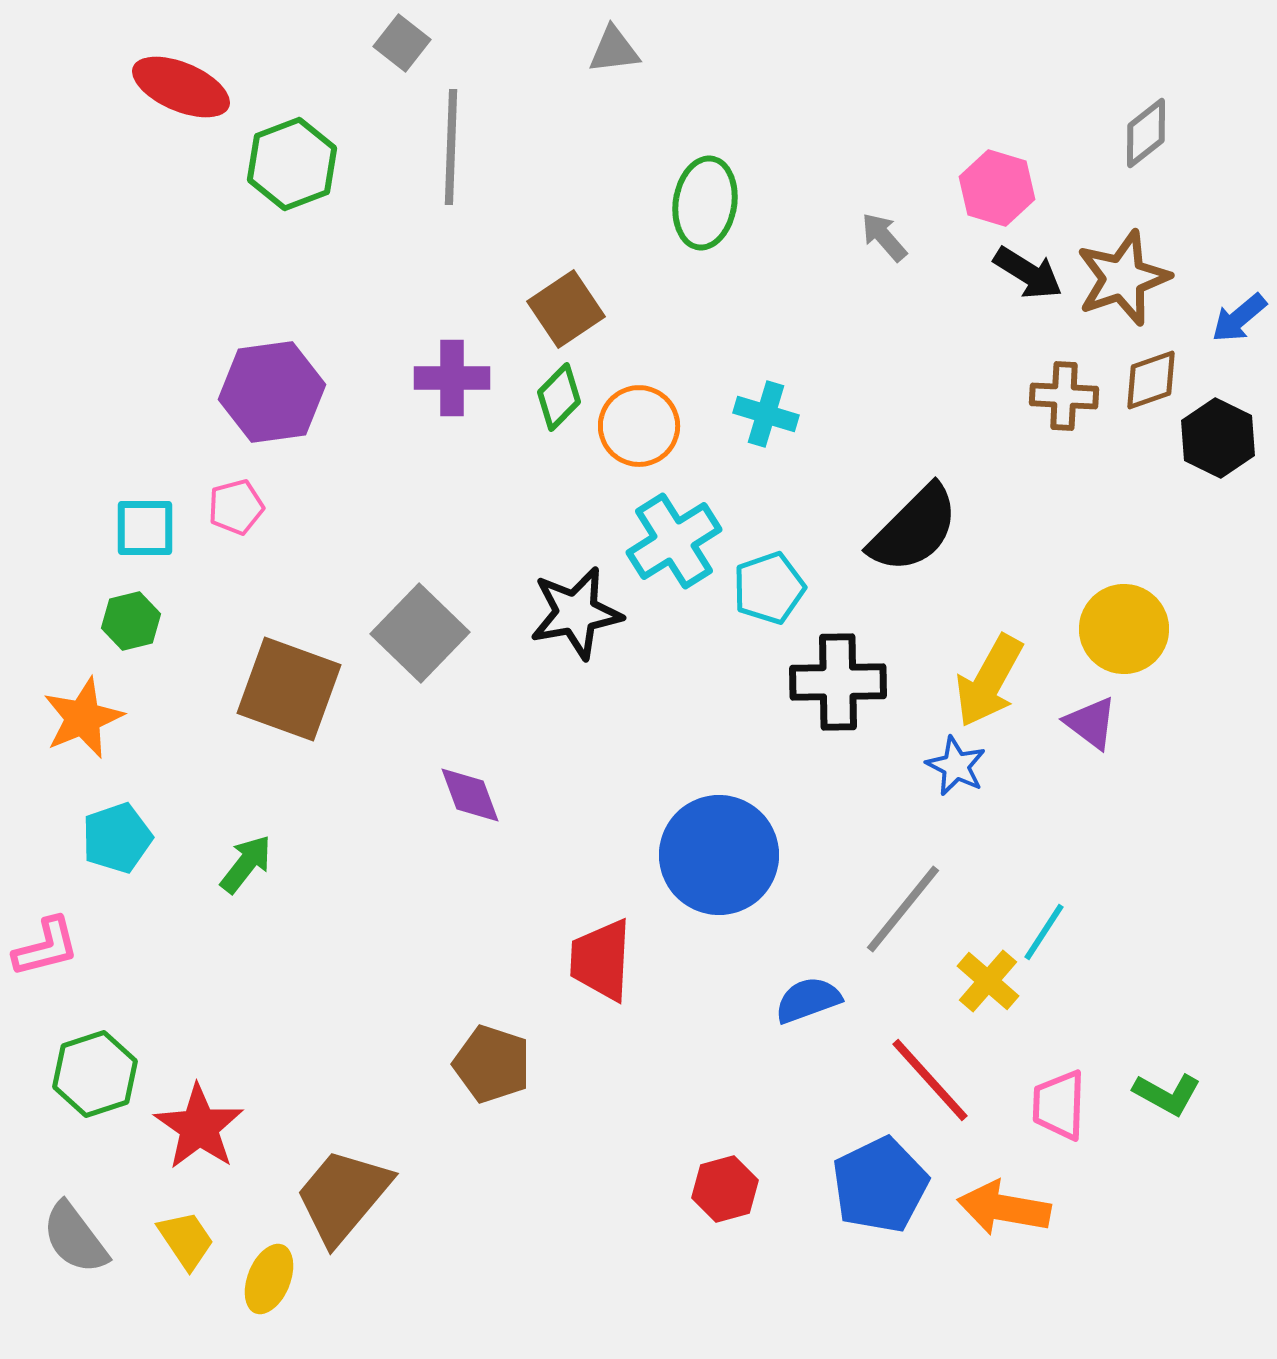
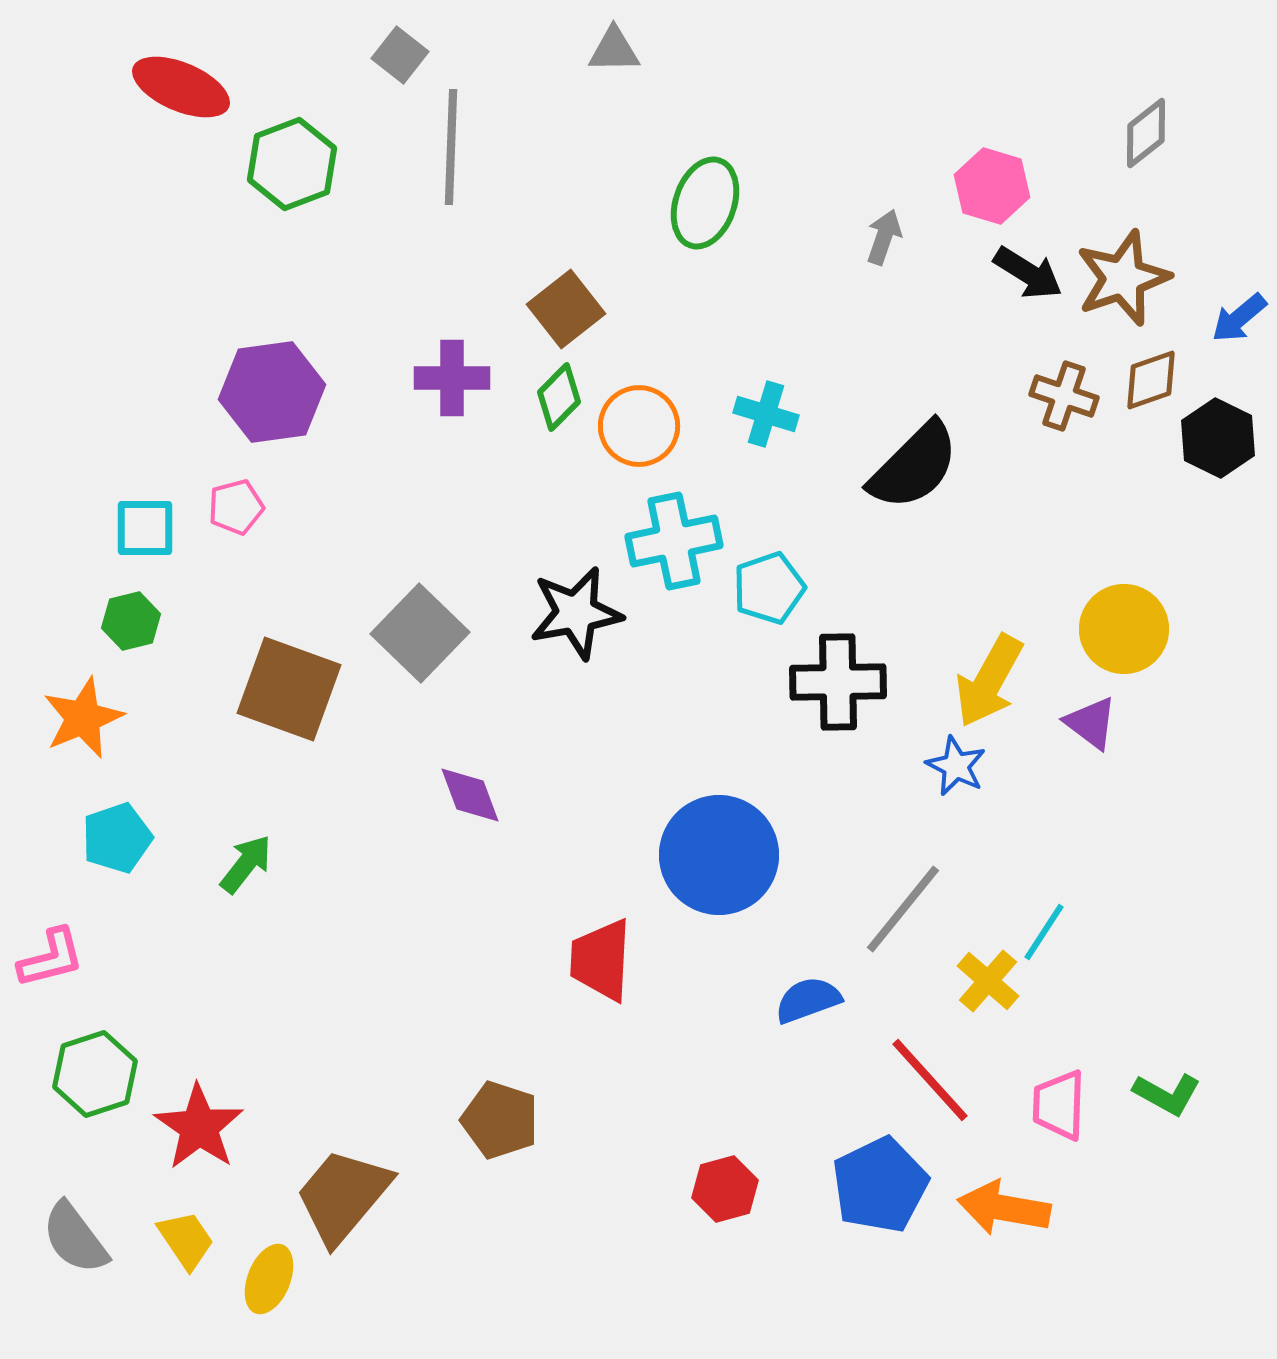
gray square at (402, 43): moved 2 px left, 12 px down
gray triangle at (614, 50): rotated 6 degrees clockwise
pink hexagon at (997, 188): moved 5 px left, 2 px up
green ellipse at (705, 203): rotated 10 degrees clockwise
gray arrow at (884, 237): rotated 60 degrees clockwise
brown square at (566, 309): rotated 4 degrees counterclockwise
brown cross at (1064, 396): rotated 16 degrees clockwise
black semicircle at (914, 529): moved 63 px up
cyan cross at (674, 541): rotated 20 degrees clockwise
pink L-shape at (46, 947): moved 5 px right, 11 px down
brown pentagon at (492, 1064): moved 8 px right, 56 px down
